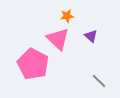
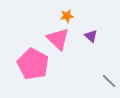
gray line: moved 10 px right
